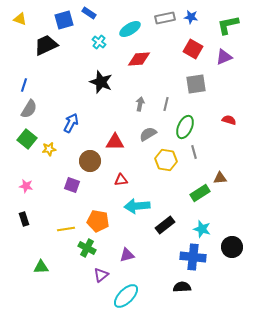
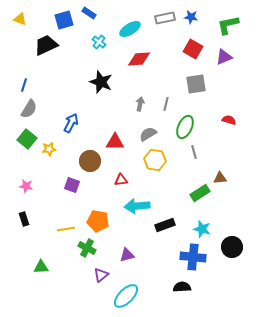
yellow hexagon at (166, 160): moved 11 px left
black rectangle at (165, 225): rotated 18 degrees clockwise
